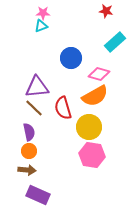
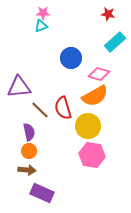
red star: moved 2 px right, 3 px down
purple triangle: moved 18 px left
brown line: moved 6 px right, 2 px down
yellow circle: moved 1 px left, 1 px up
purple rectangle: moved 4 px right, 2 px up
